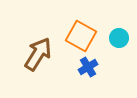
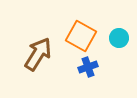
blue cross: rotated 12 degrees clockwise
